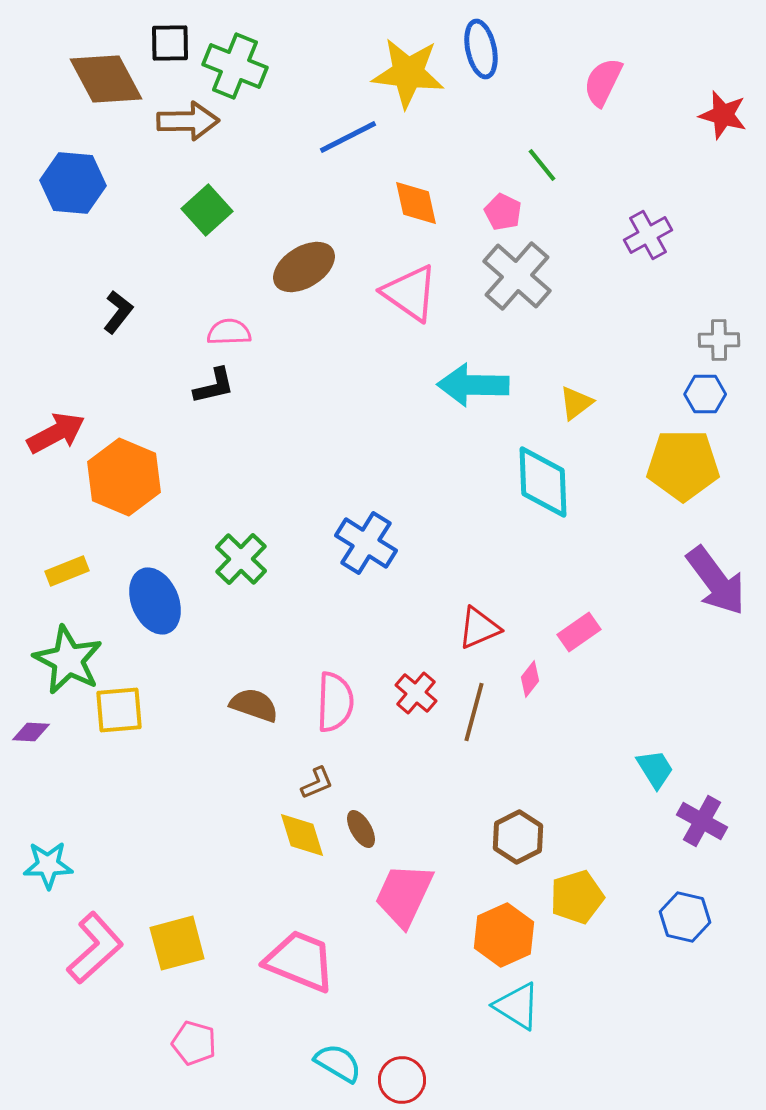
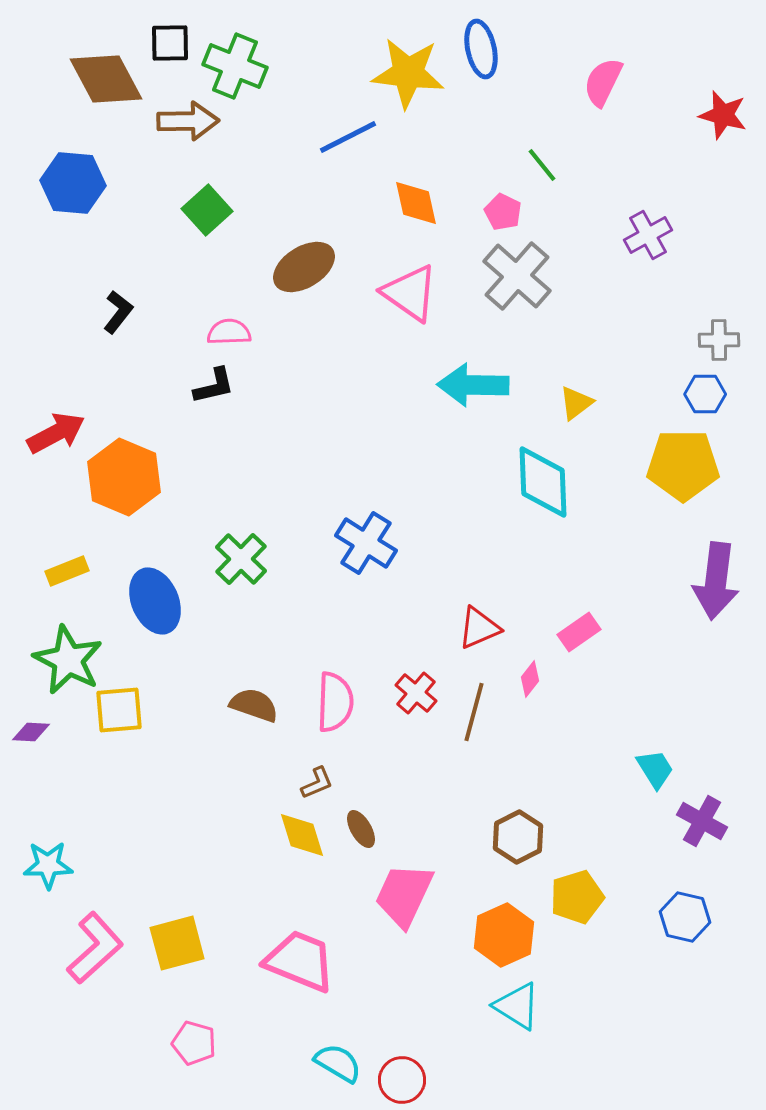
purple arrow at (716, 581): rotated 44 degrees clockwise
